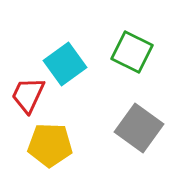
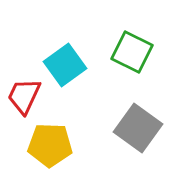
cyan square: moved 1 px down
red trapezoid: moved 4 px left, 1 px down
gray square: moved 1 px left
